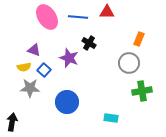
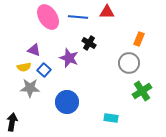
pink ellipse: moved 1 px right
green cross: rotated 24 degrees counterclockwise
